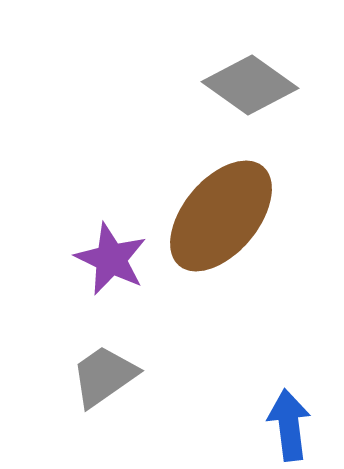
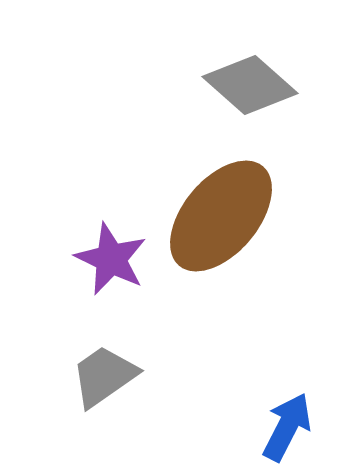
gray diamond: rotated 6 degrees clockwise
blue arrow: moved 2 px left, 2 px down; rotated 34 degrees clockwise
